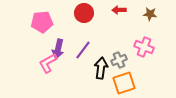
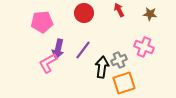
red arrow: rotated 64 degrees clockwise
black arrow: moved 1 px right, 1 px up
